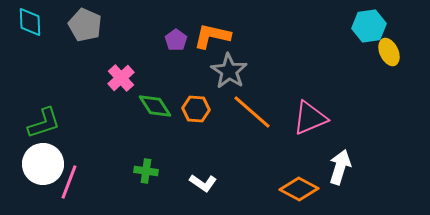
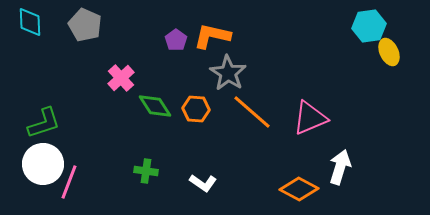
gray star: moved 1 px left, 2 px down
